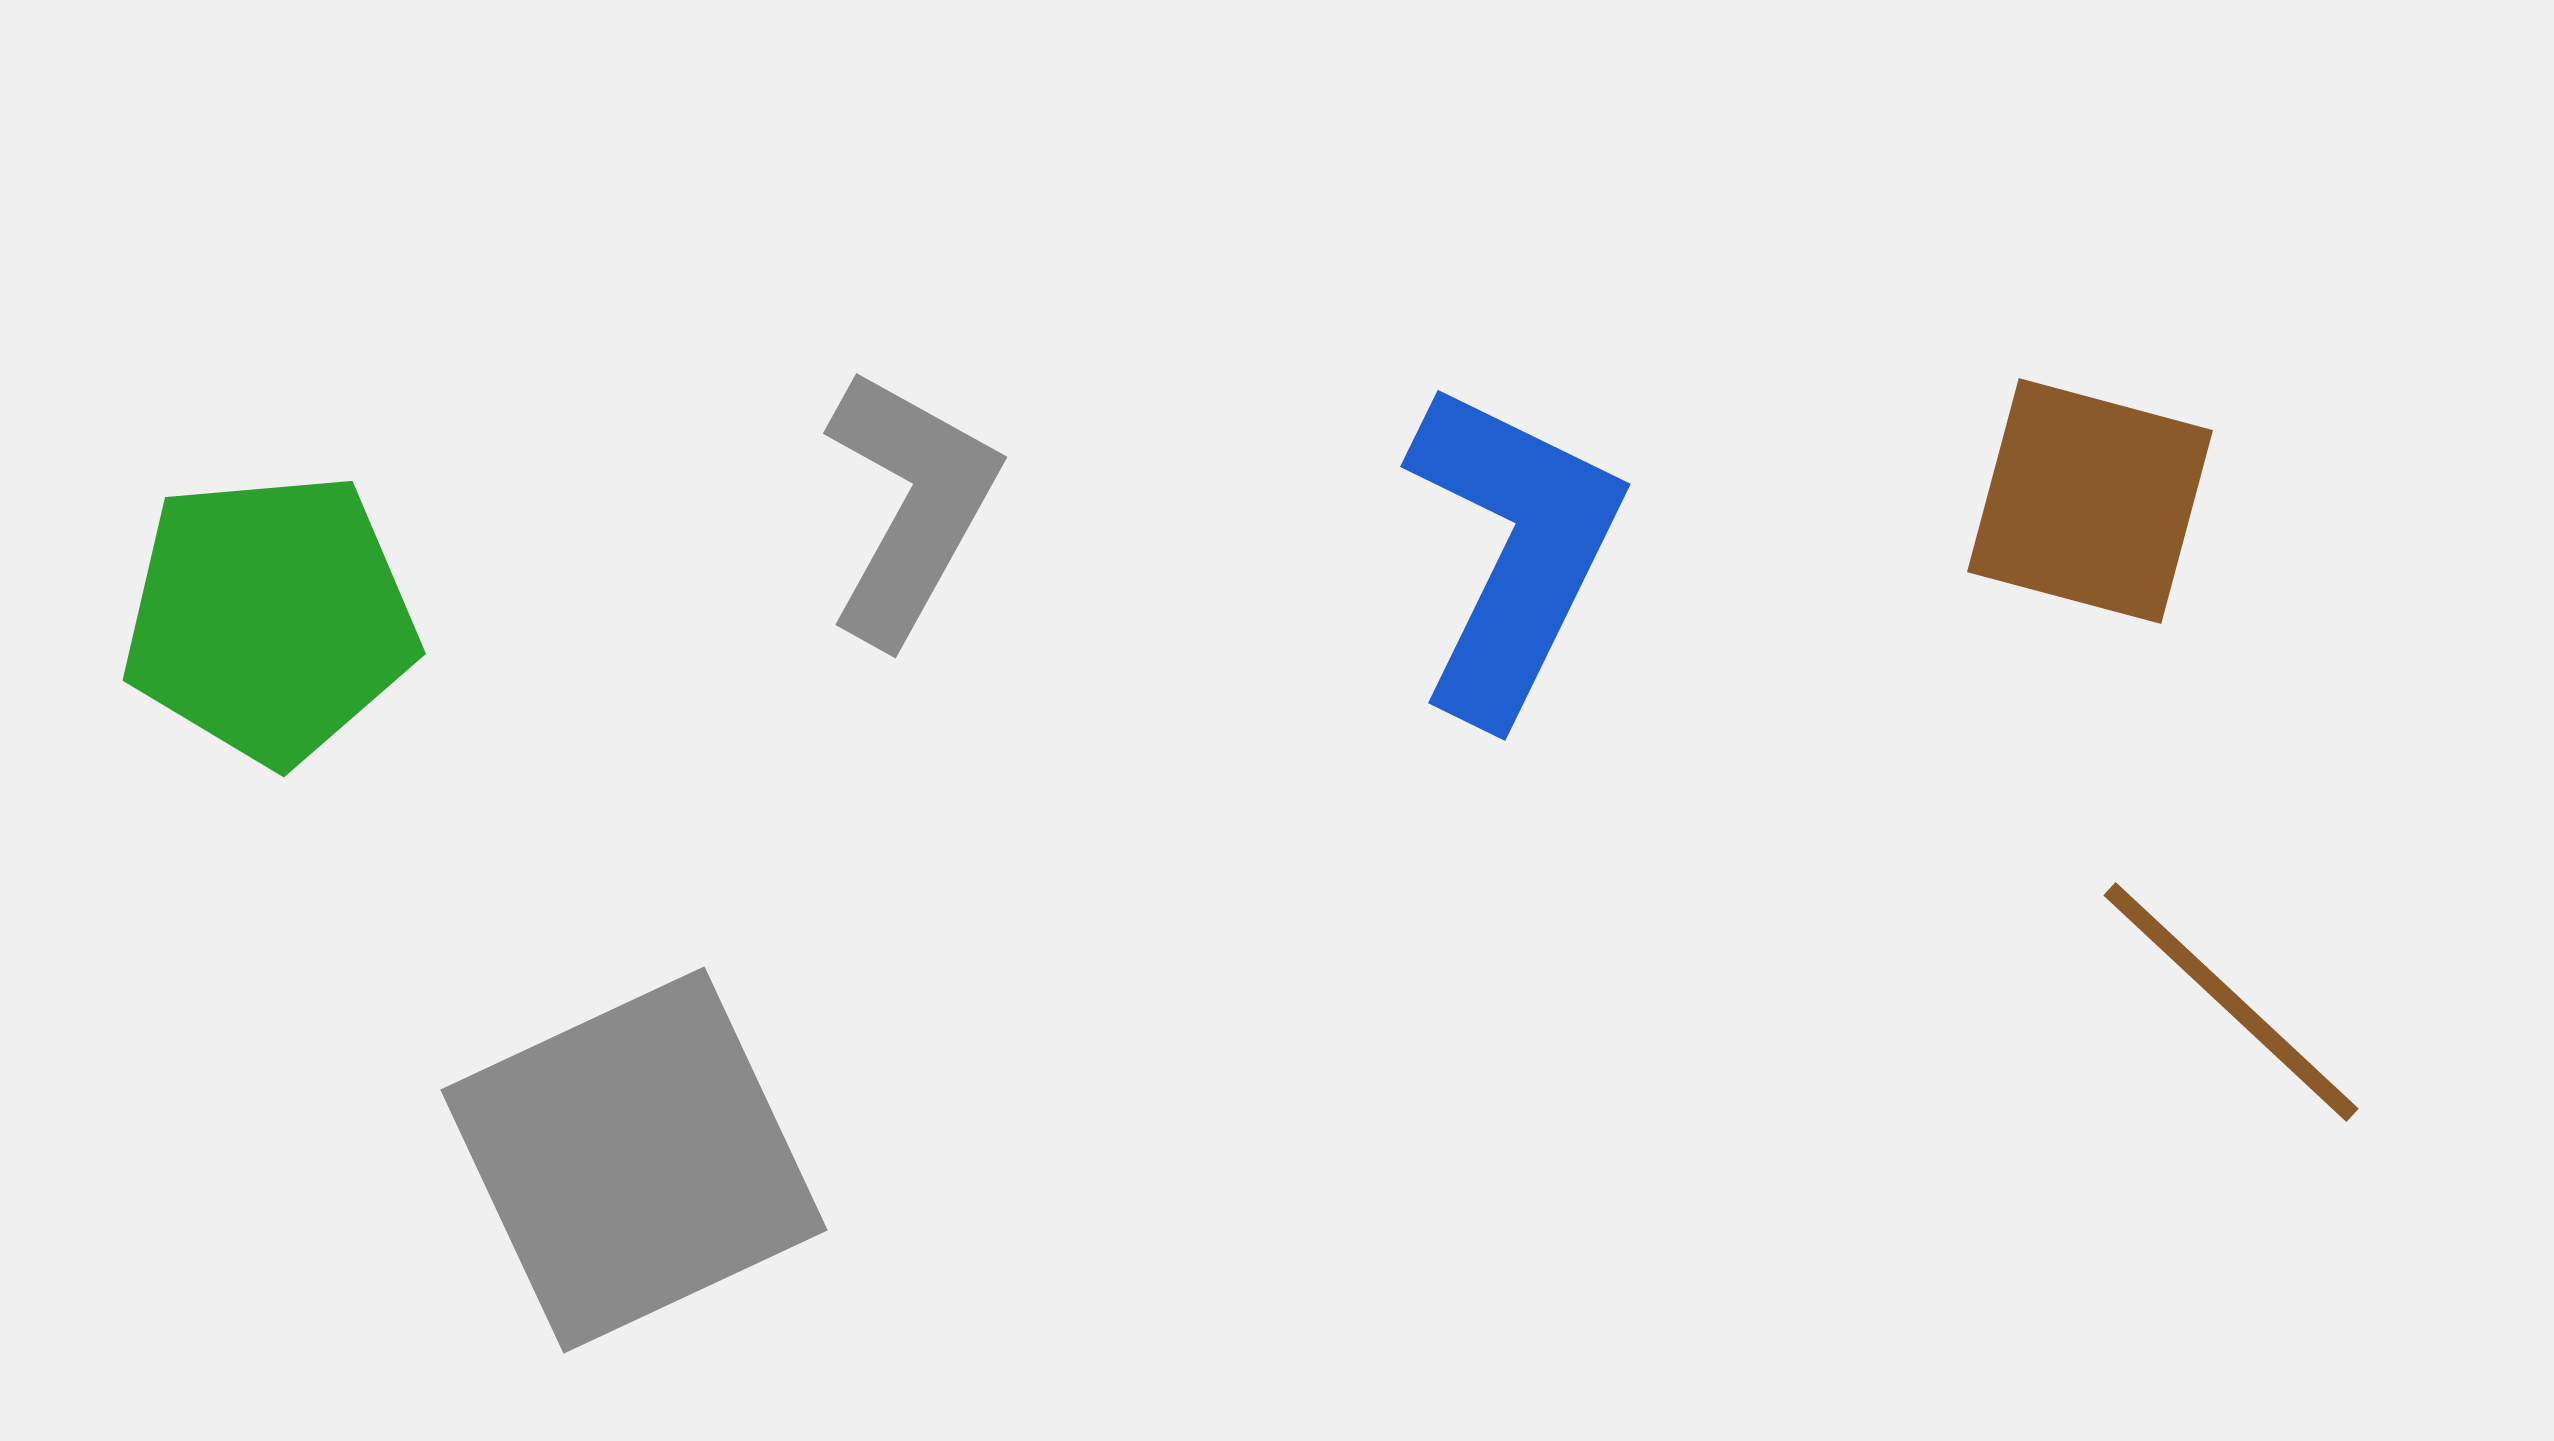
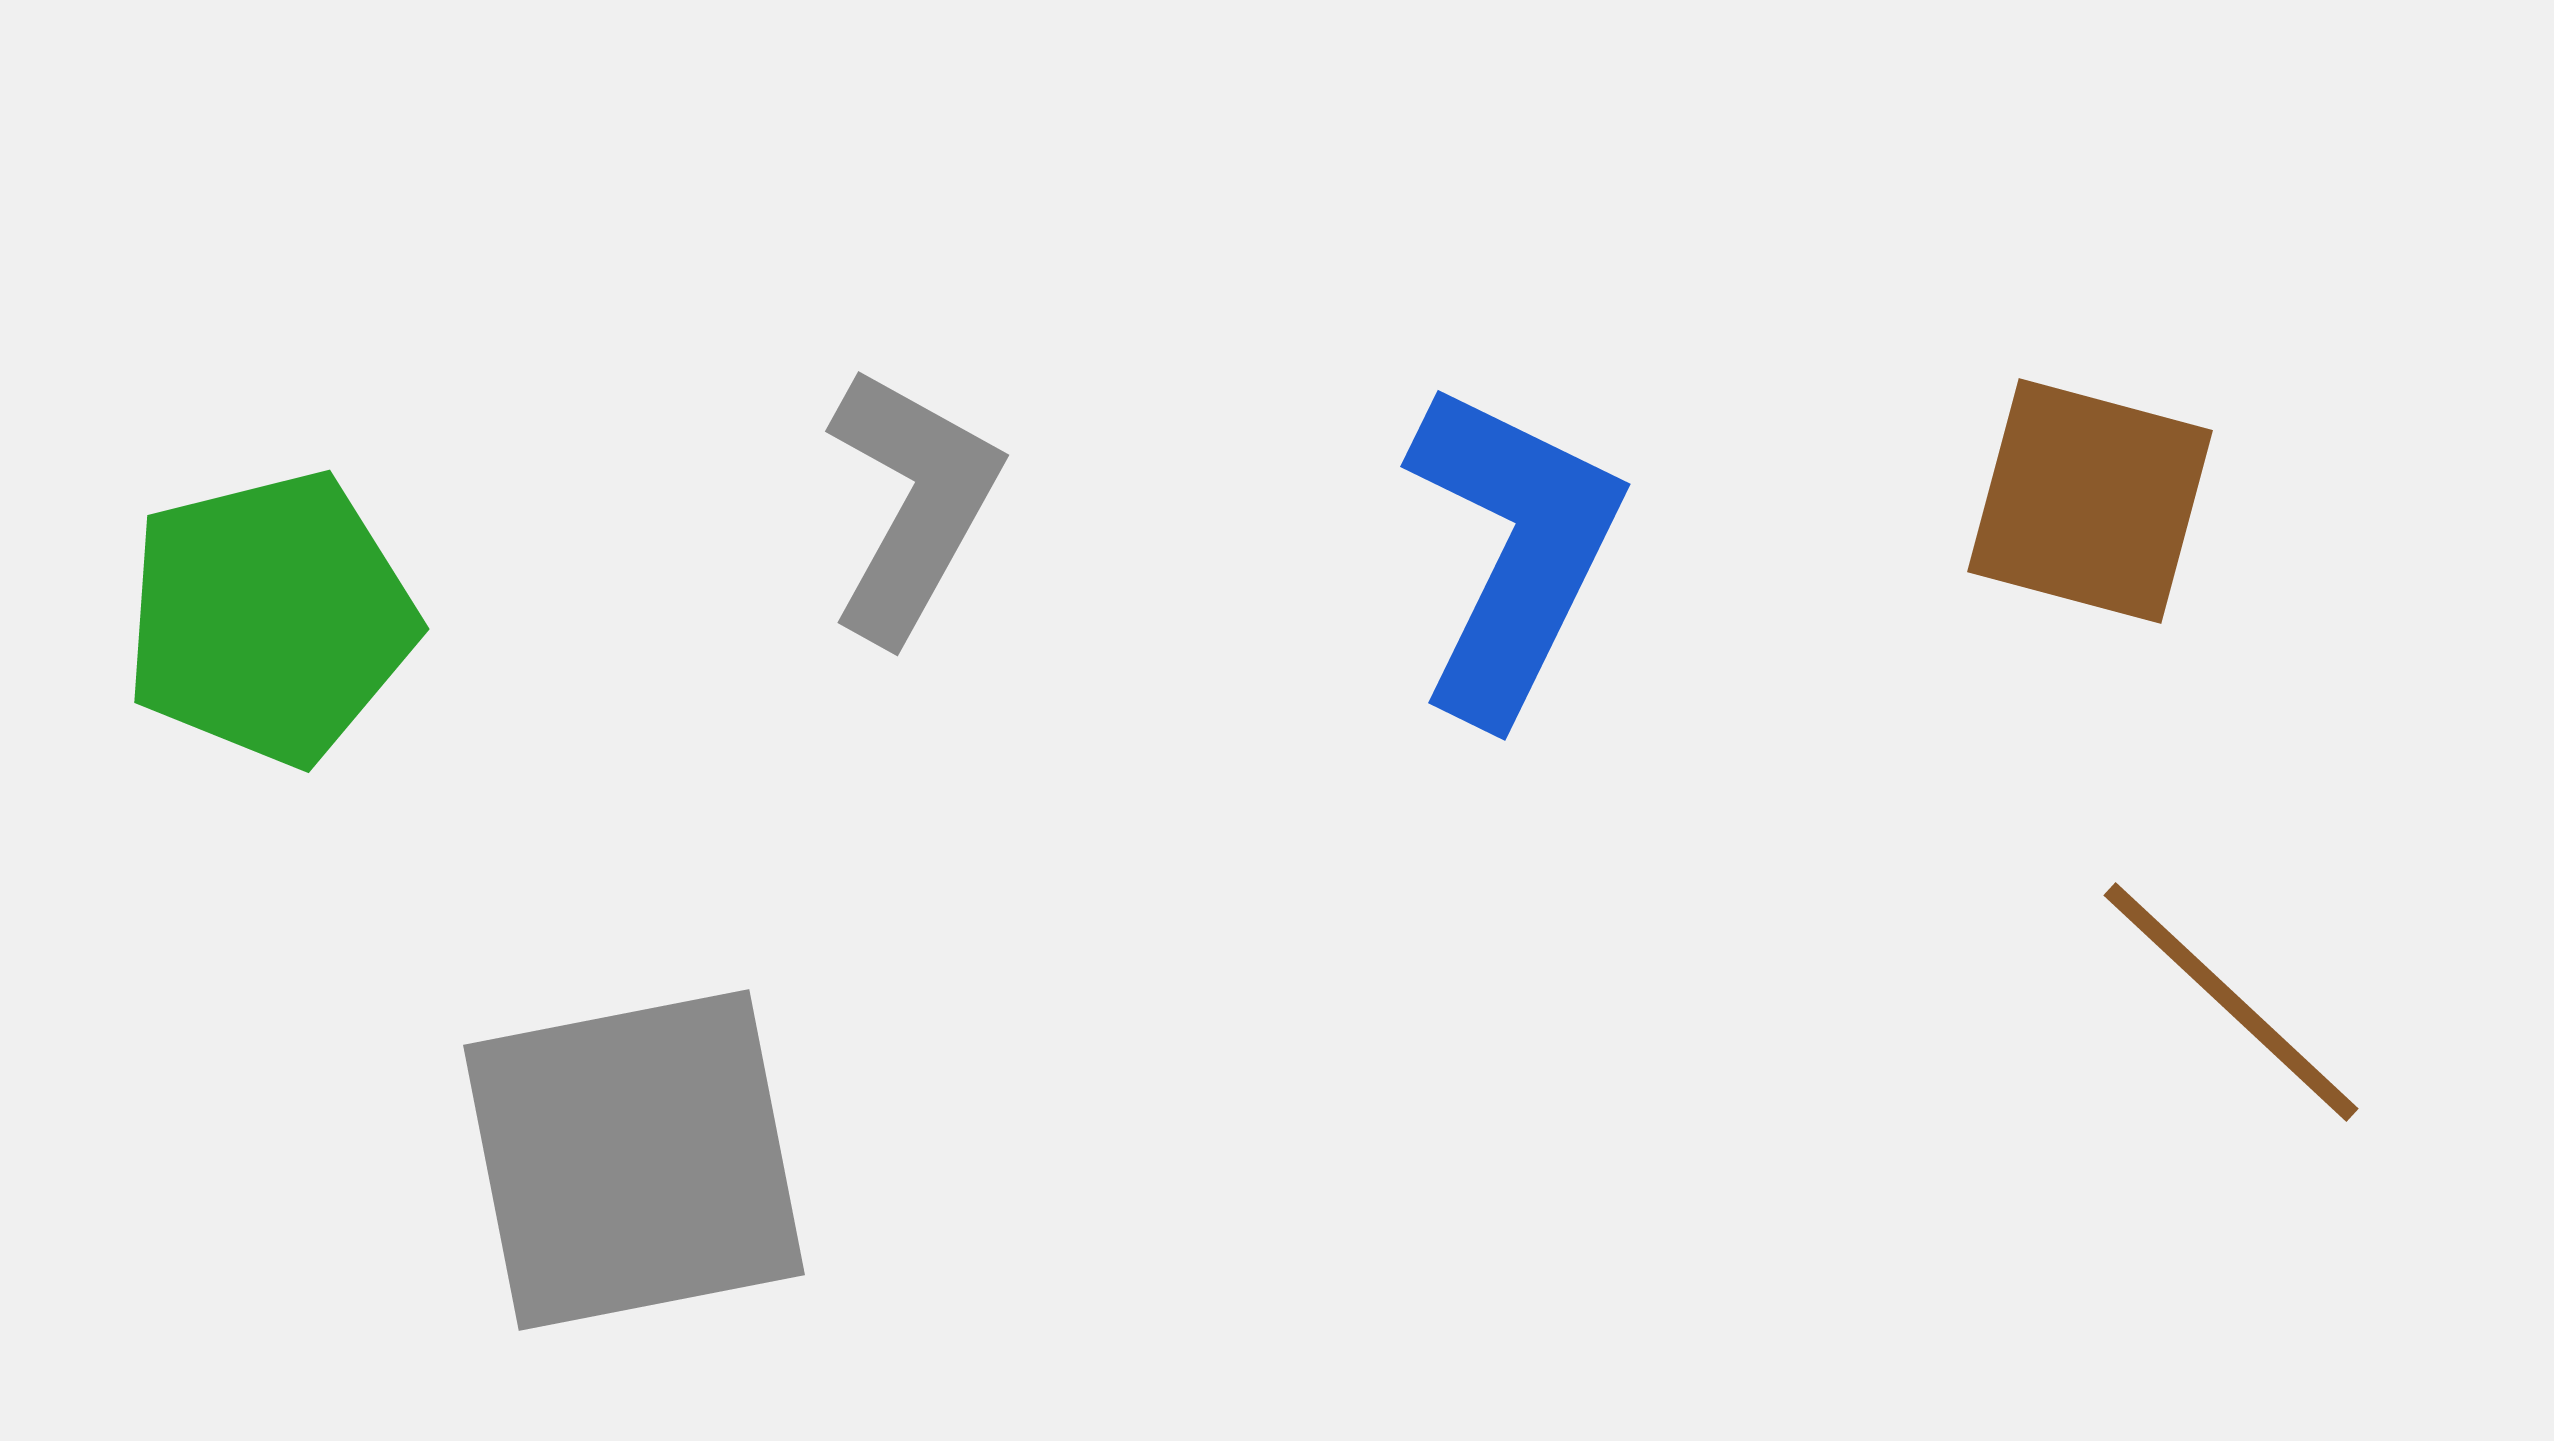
gray L-shape: moved 2 px right, 2 px up
green pentagon: rotated 9 degrees counterclockwise
gray square: rotated 14 degrees clockwise
